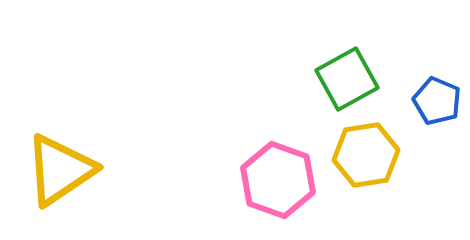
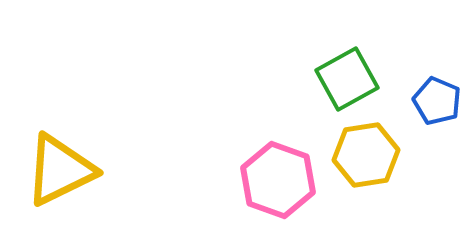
yellow triangle: rotated 8 degrees clockwise
